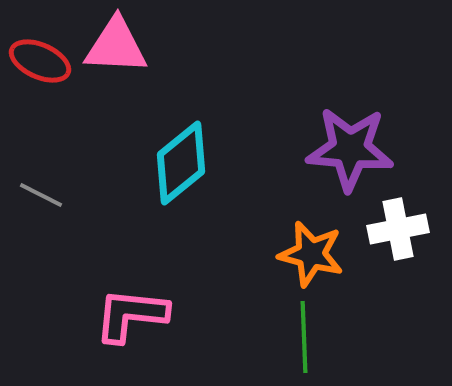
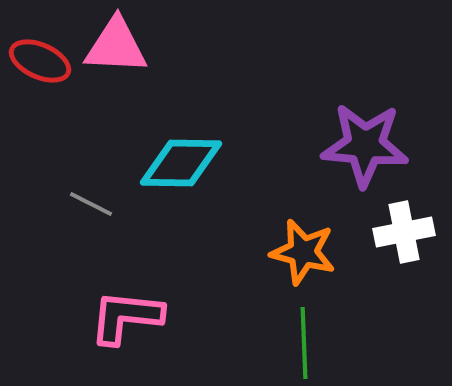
purple star: moved 15 px right, 4 px up
cyan diamond: rotated 40 degrees clockwise
gray line: moved 50 px right, 9 px down
white cross: moved 6 px right, 3 px down
orange star: moved 8 px left, 2 px up
pink L-shape: moved 5 px left, 2 px down
green line: moved 6 px down
